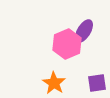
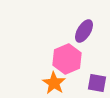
pink hexagon: moved 15 px down
purple square: rotated 18 degrees clockwise
